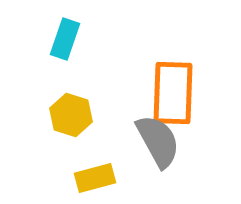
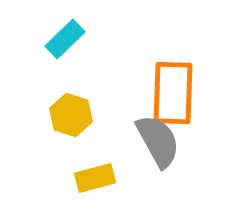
cyan rectangle: rotated 27 degrees clockwise
